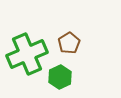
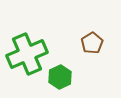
brown pentagon: moved 23 px right
